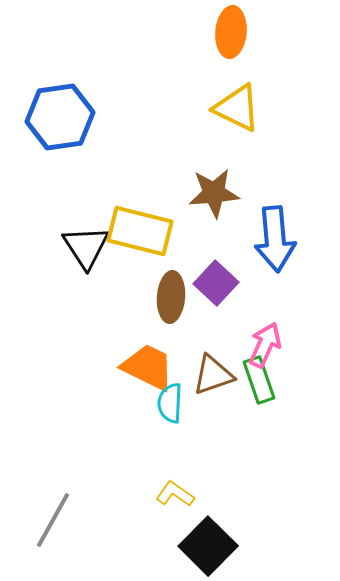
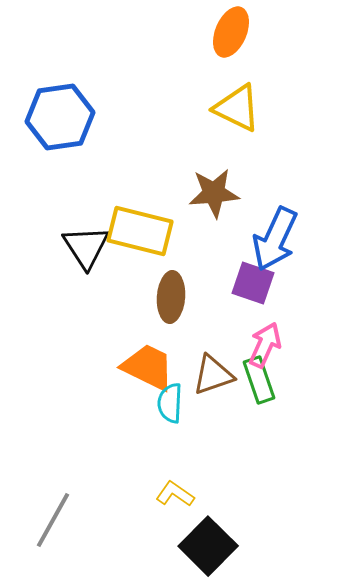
orange ellipse: rotated 18 degrees clockwise
blue arrow: rotated 30 degrees clockwise
purple square: moved 37 px right; rotated 24 degrees counterclockwise
